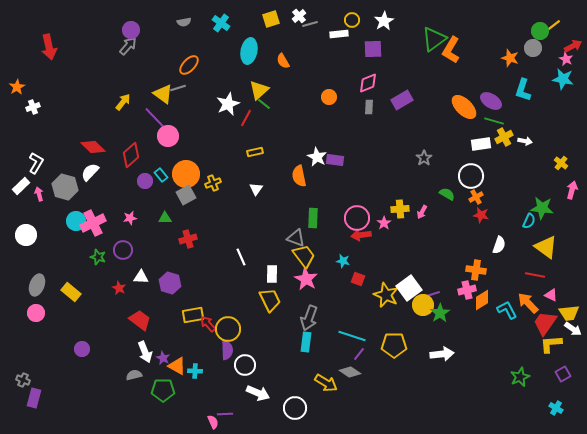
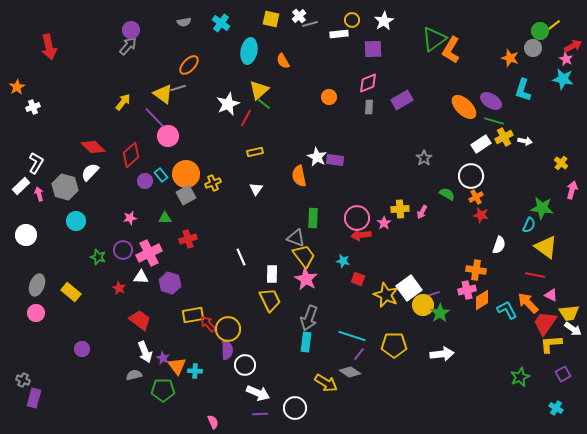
yellow square at (271, 19): rotated 30 degrees clockwise
white rectangle at (481, 144): rotated 24 degrees counterclockwise
cyan semicircle at (529, 221): moved 4 px down
pink cross at (93, 223): moved 56 px right, 30 px down
orange triangle at (177, 366): rotated 24 degrees clockwise
purple line at (225, 414): moved 35 px right
